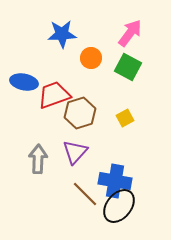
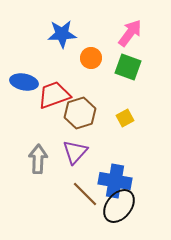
green square: rotated 8 degrees counterclockwise
